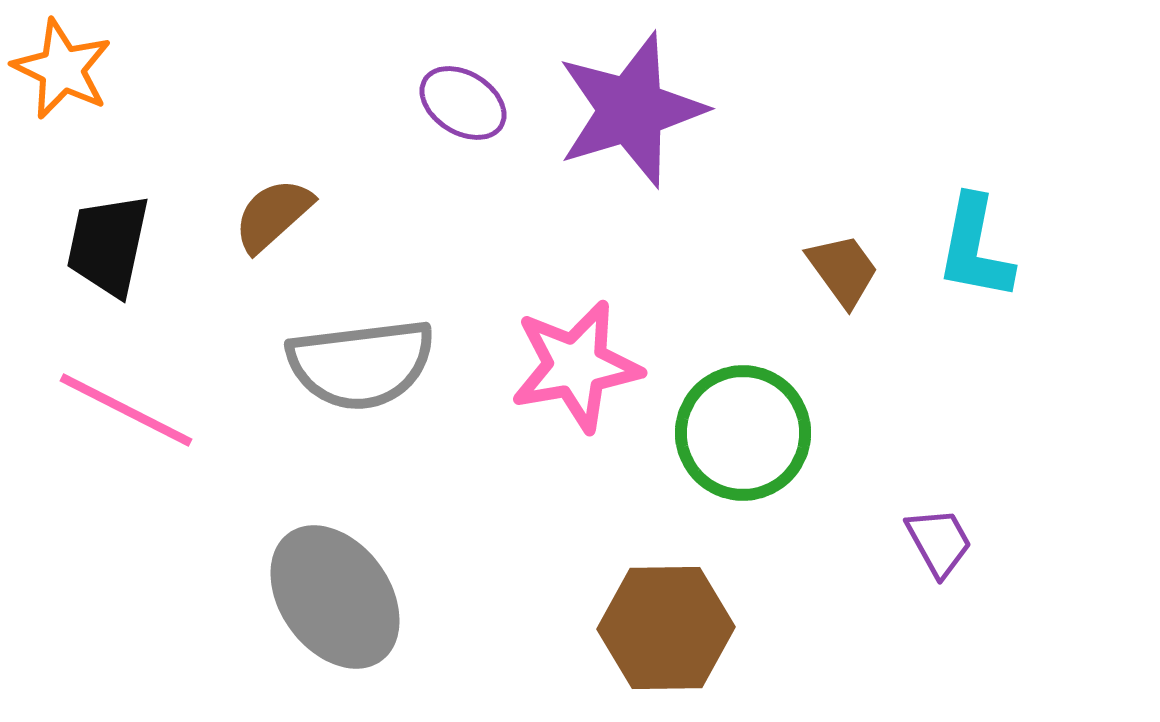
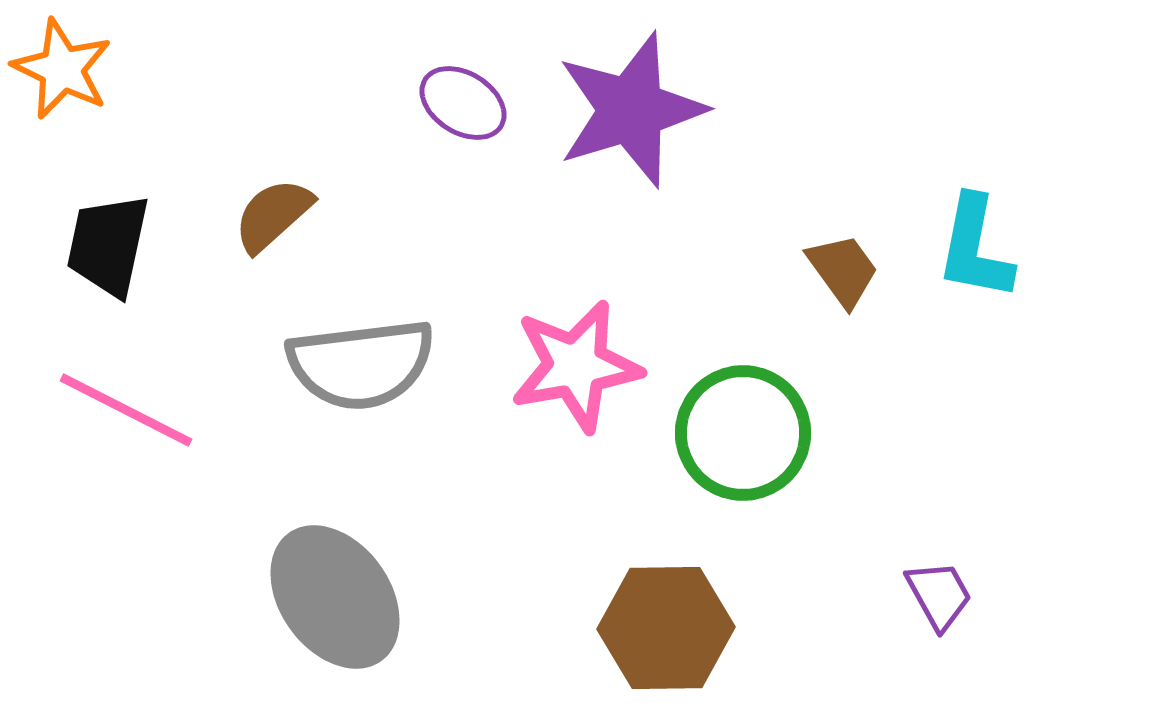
purple trapezoid: moved 53 px down
